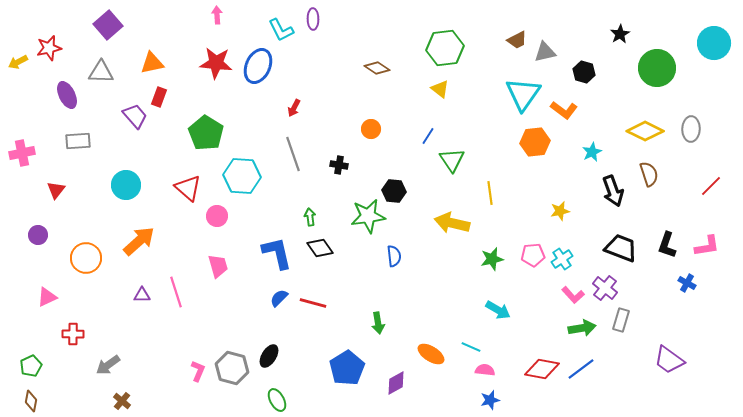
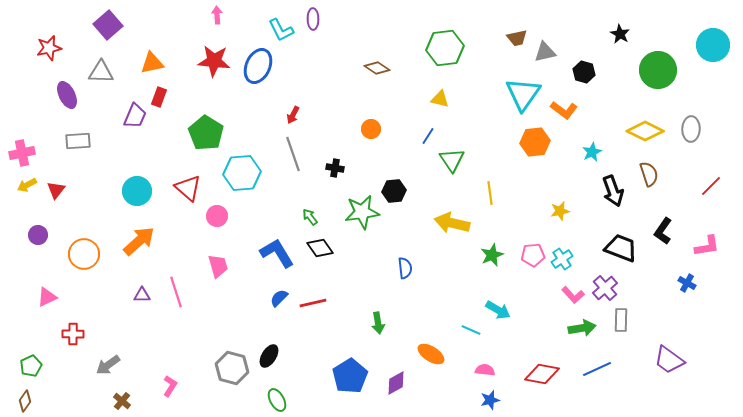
black star at (620, 34): rotated 12 degrees counterclockwise
brown trapezoid at (517, 40): moved 2 px up; rotated 15 degrees clockwise
cyan circle at (714, 43): moved 1 px left, 2 px down
yellow arrow at (18, 62): moved 9 px right, 123 px down
red star at (216, 63): moved 2 px left, 2 px up
green circle at (657, 68): moved 1 px right, 2 px down
yellow triangle at (440, 89): moved 10 px down; rotated 24 degrees counterclockwise
red arrow at (294, 108): moved 1 px left, 7 px down
purple trapezoid at (135, 116): rotated 64 degrees clockwise
black cross at (339, 165): moved 4 px left, 3 px down
cyan hexagon at (242, 176): moved 3 px up; rotated 9 degrees counterclockwise
cyan circle at (126, 185): moved 11 px right, 6 px down
black hexagon at (394, 191): rotated 10 degrees counterclockwise
green star at (368, 216): moved 6 px left, 4 px up
green arrow at (310, 217): rotated 30 degrees counterclockwise
black L-shape at (667, 245): moved 4 px left, 14 px up; rotated 16 degrees clockwise
blue L-shape at (277, 253): rotated 18 degrees counterclockwise
blue semicircle at (394, 256): moved 11 px right, 12 px down
orange circle at (86, 258): moved 2 px left, 4 px up
green star at (492, 259): moved 4 px up; rotated 10 degrees counterclockwise
purple cross at (605, 288): rotated 10 degrees clockwise
red line at (313, 303): rotated 28 degrees counterclockwise
gray rectangle at (621, 320): rotated 15 degrees counterclockwise
cyan line at (471, 347): moved 17 px up
blue pentagon at (347, 368): moved 3 px right, 8 px down
red diamond at (542, 369): moved 5 px down
blue line at (581, 369): moved 16 px right; rotated 12 degrees clockwise
pink L-shape at (198, 371): moved 28 px left, 15 px down; rotated 10 degrees clockwise
brown diamond at (31, 401): moved 6 px left; rotated 25 degrees clockwise
